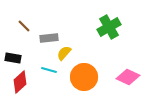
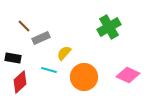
gray rectangle: moved 8 px left; rotated 18 degrees counterclockwise
pink diamond: moved 2 px up
